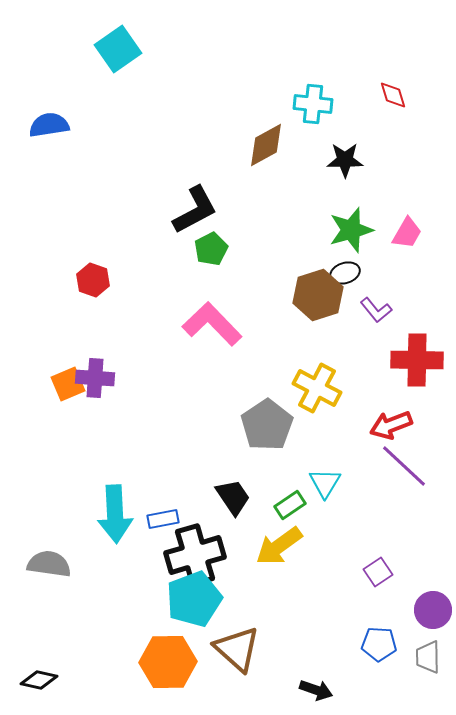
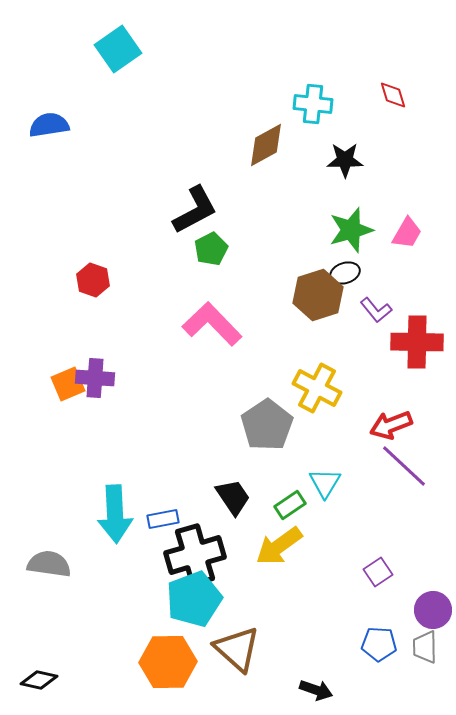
red cross: moved 18 px up
gray trapezoid: moved 3 px left, 10 px up
